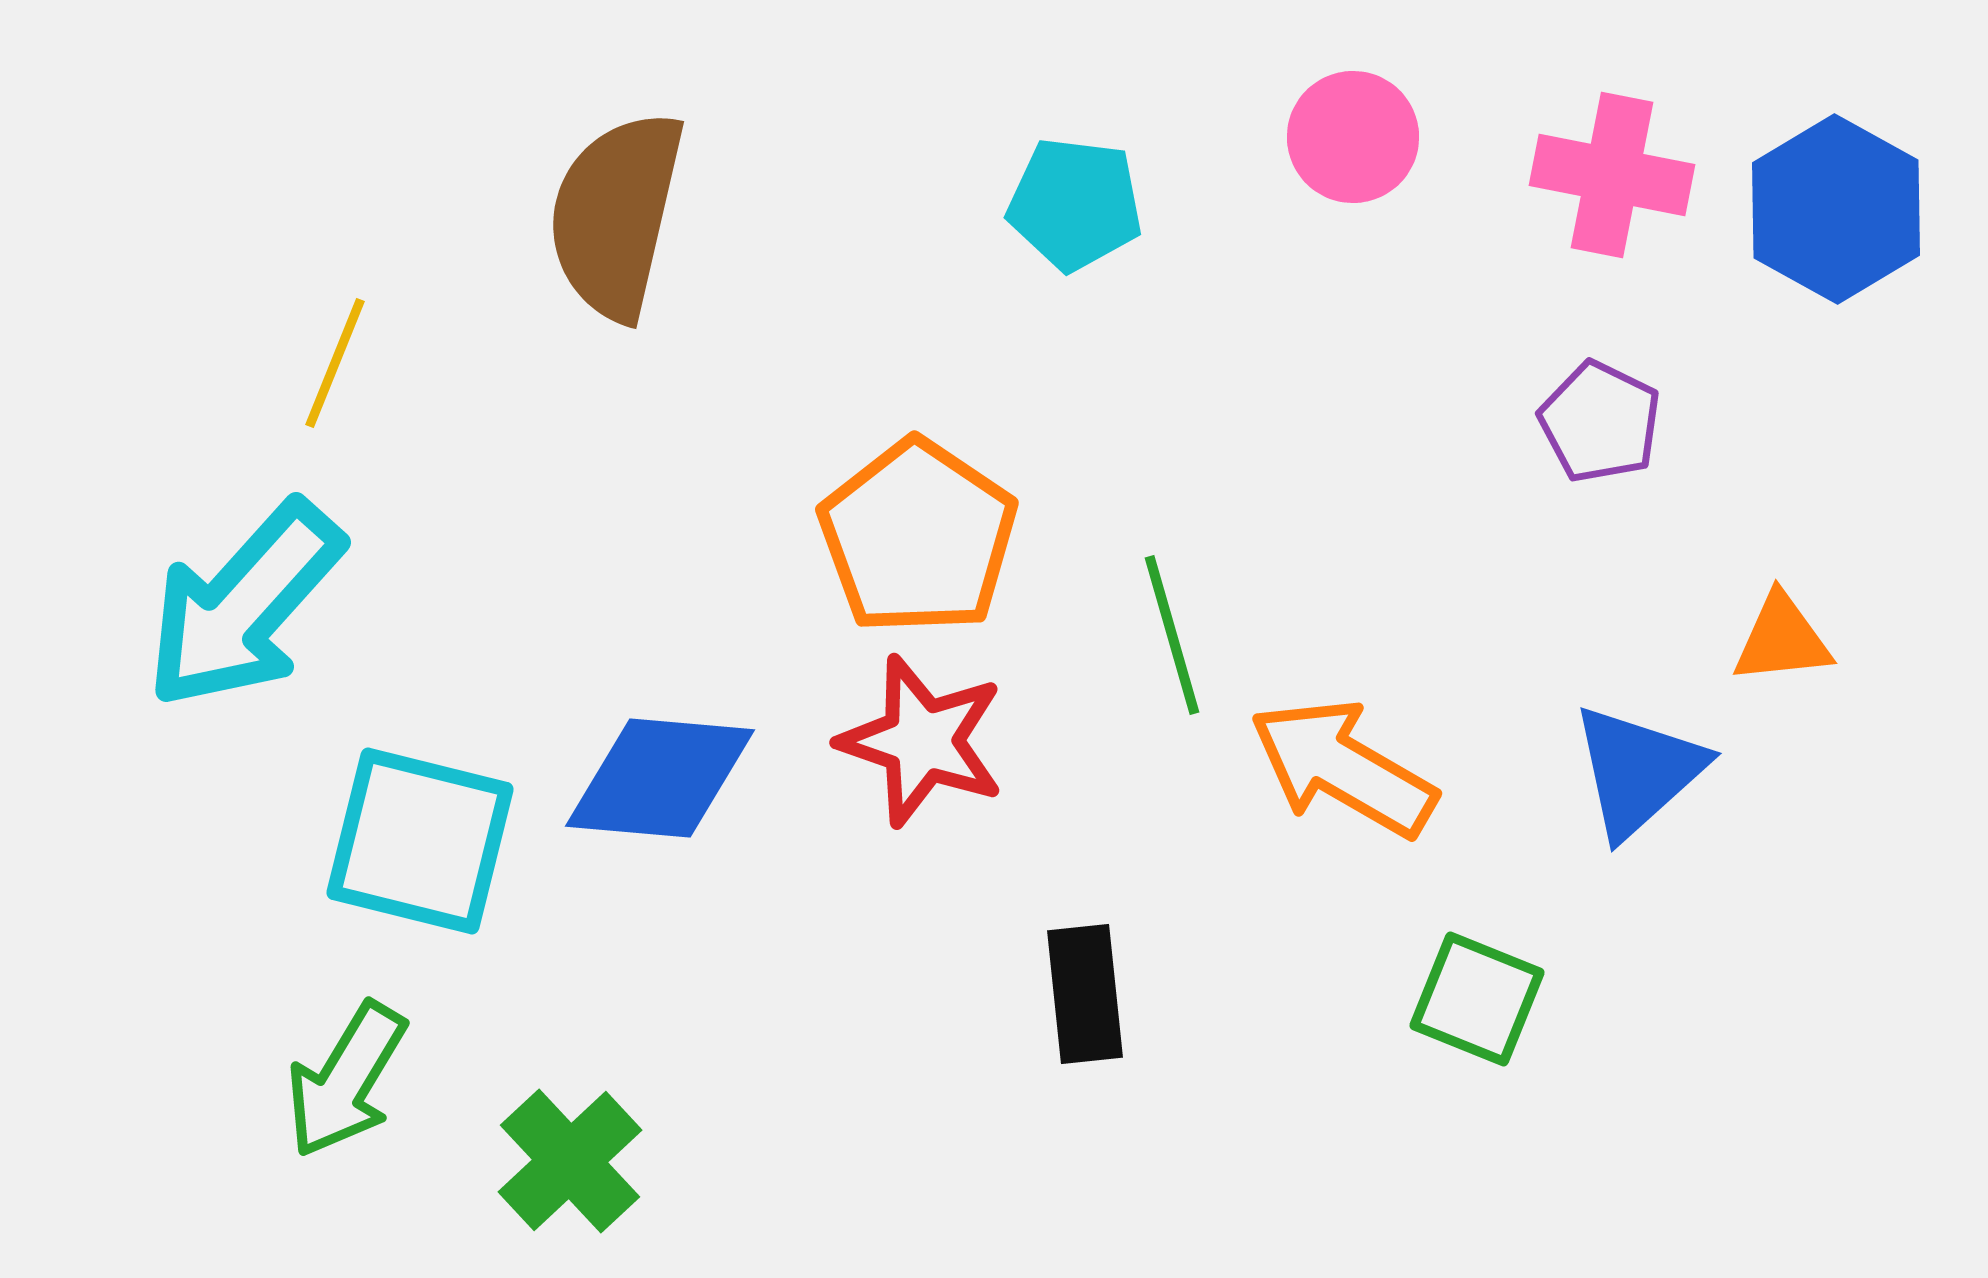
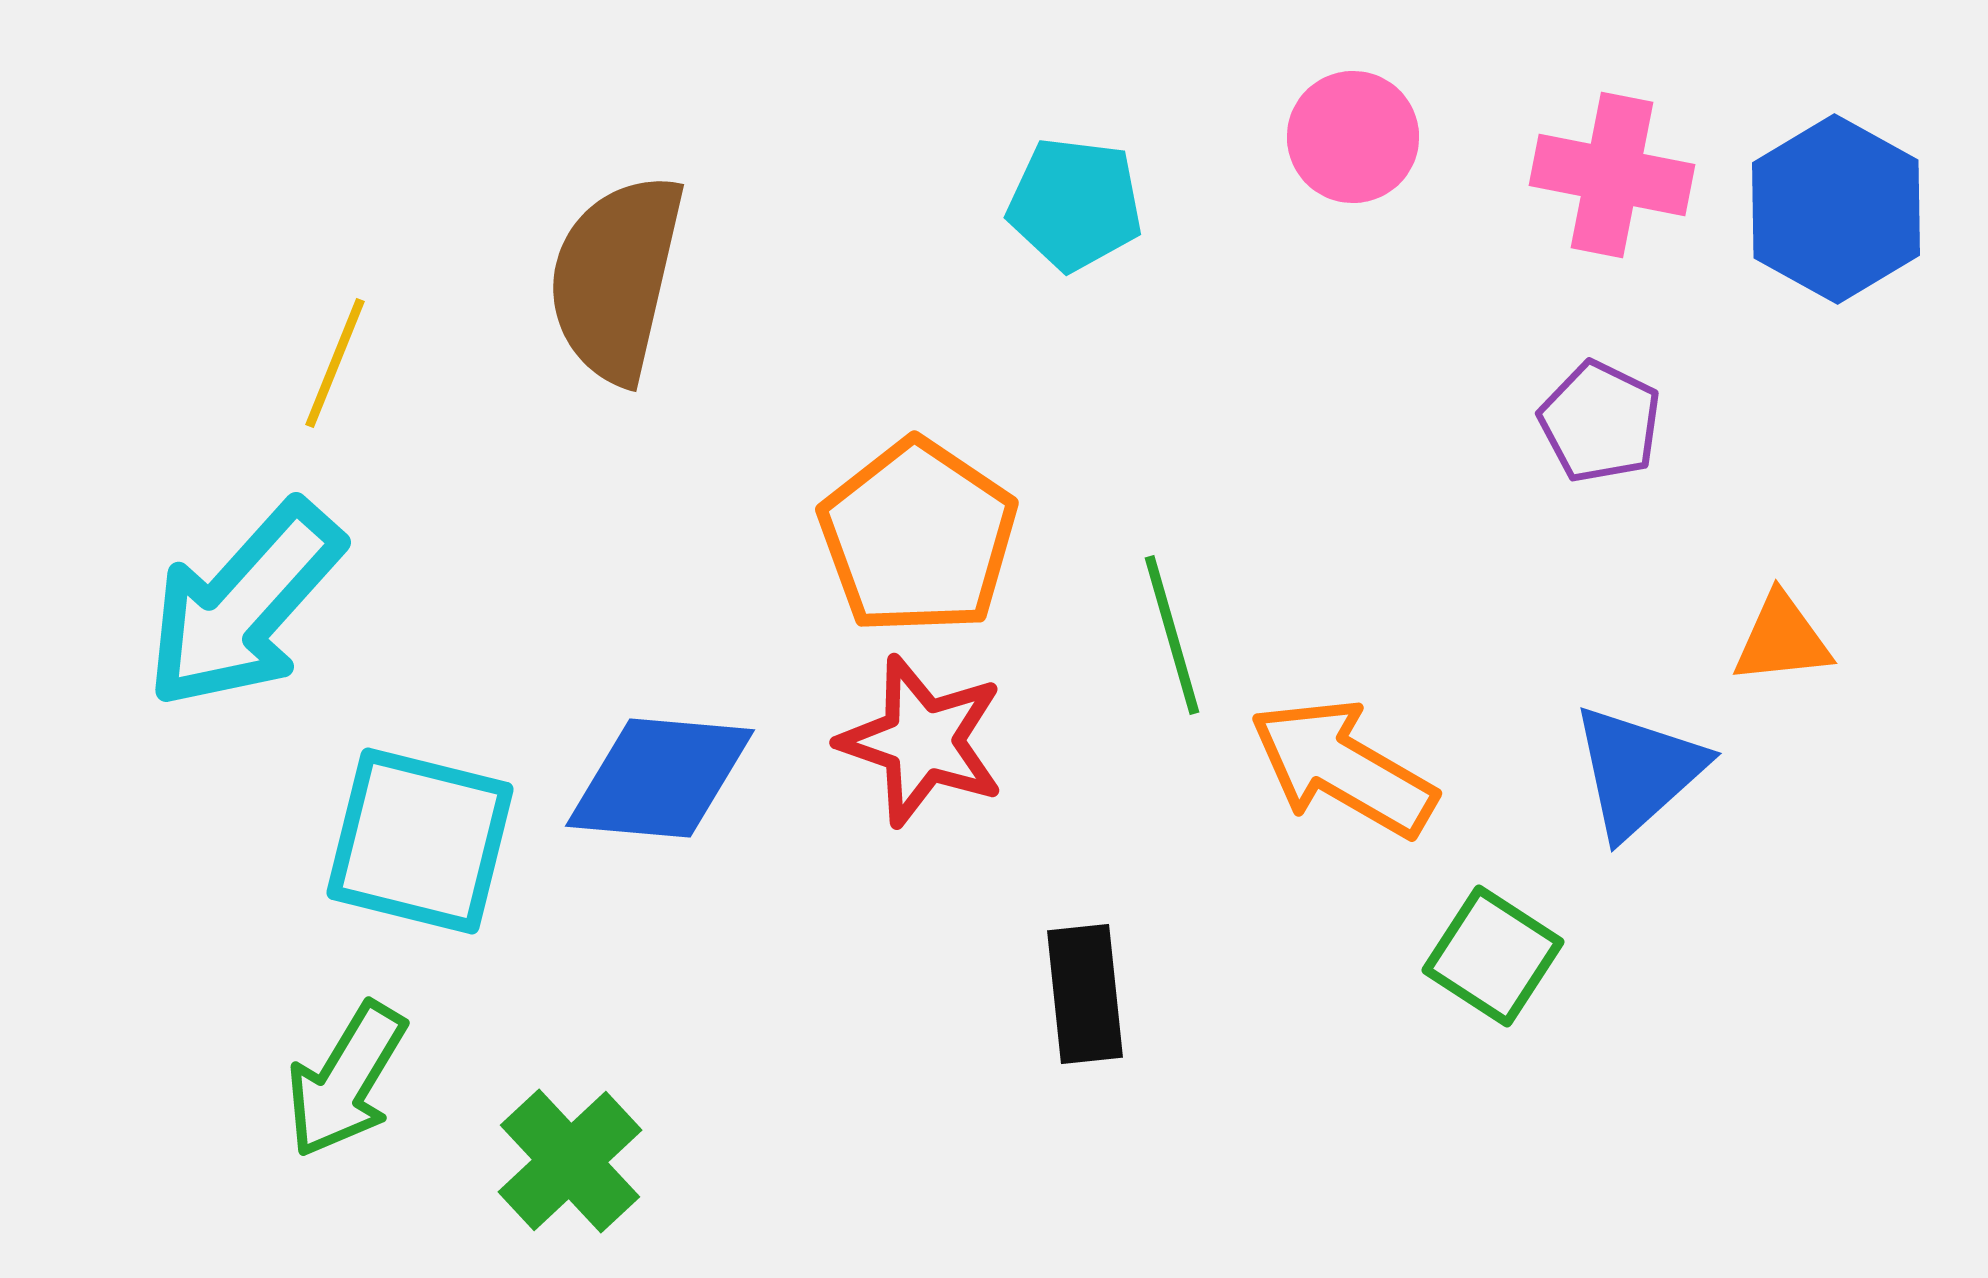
brown semicircle: moved 63 px down
green square: moved 16 px right, 43 px up; rotated 11 degrees clockwise
